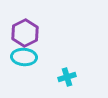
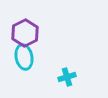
cyan ellipse: rotated 75 degrees clockwise
